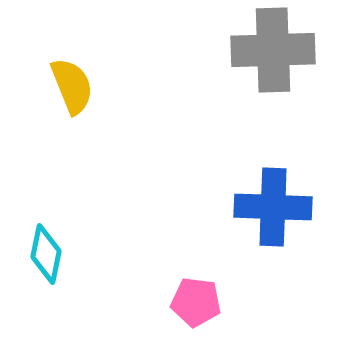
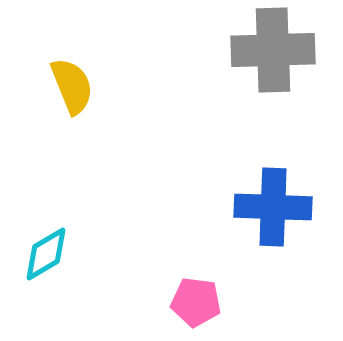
cyan diamond: rotated 48 degrees clockwise
